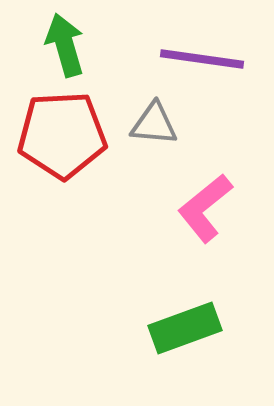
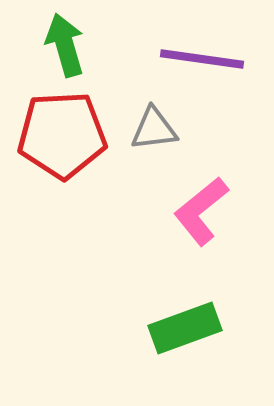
gray triangle: moved 5 px down; rotated 12 degrees counterclockwise
pink L-shape: moved 4 px left, 3 px down
